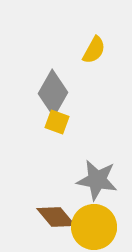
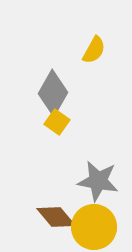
yellow square: rotated 15 degrees clockwise
gray star: moved 1 px right, 1 px down
